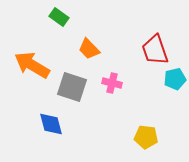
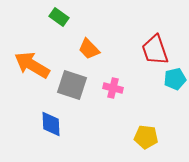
pink cross: moved 1 px right, 5 px down
gray square: moved 2 px up
blue diamond: rotated 12 degrees clockwise
